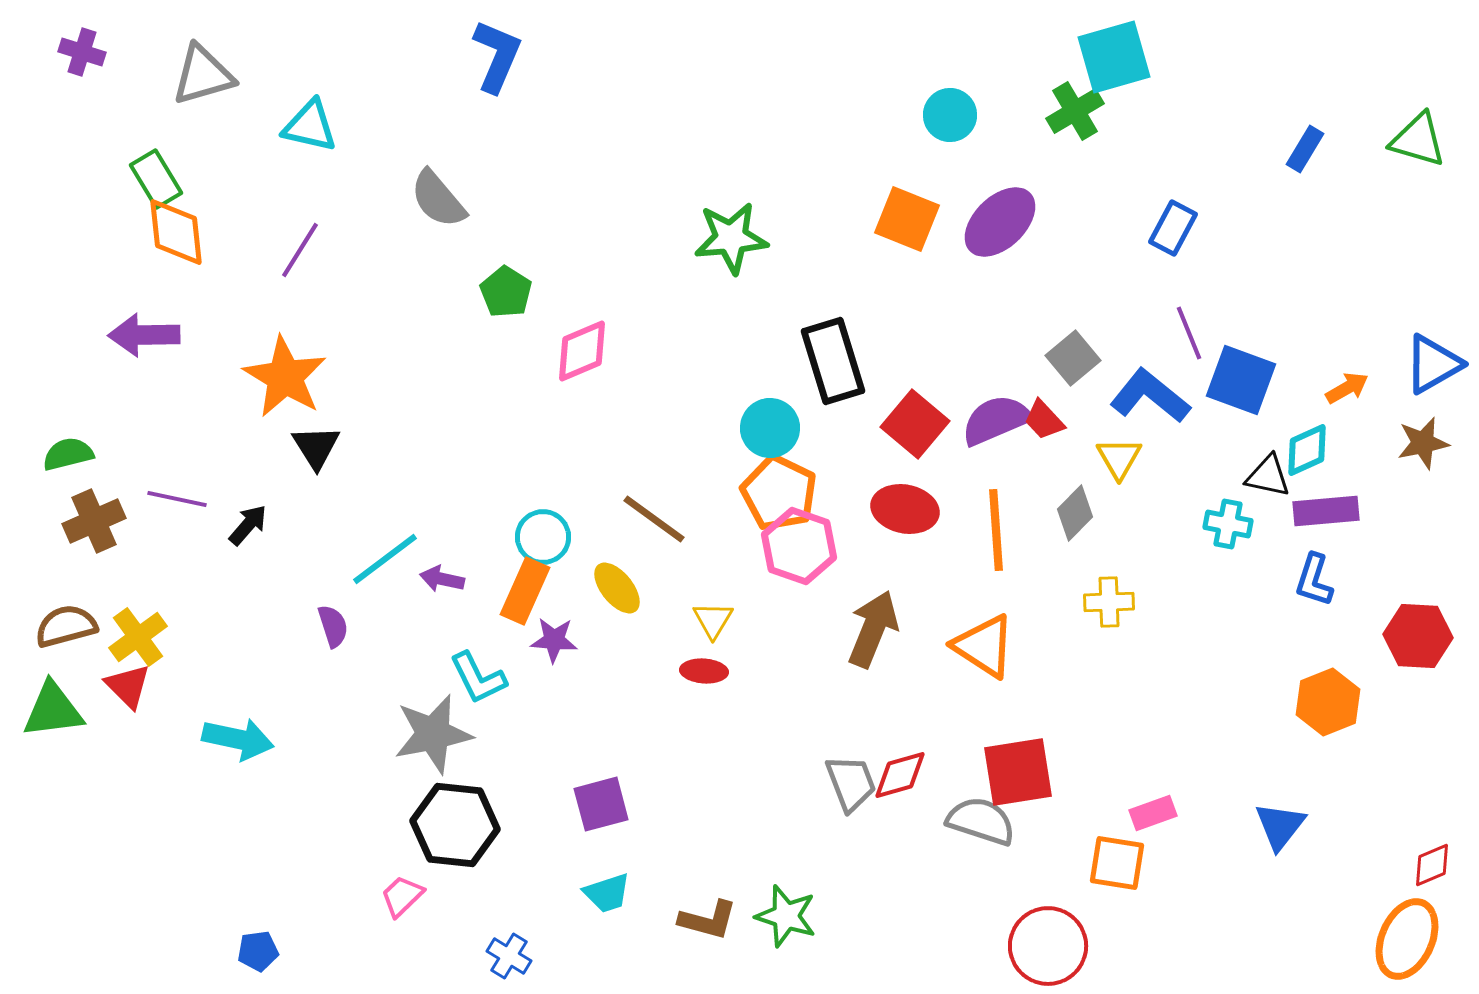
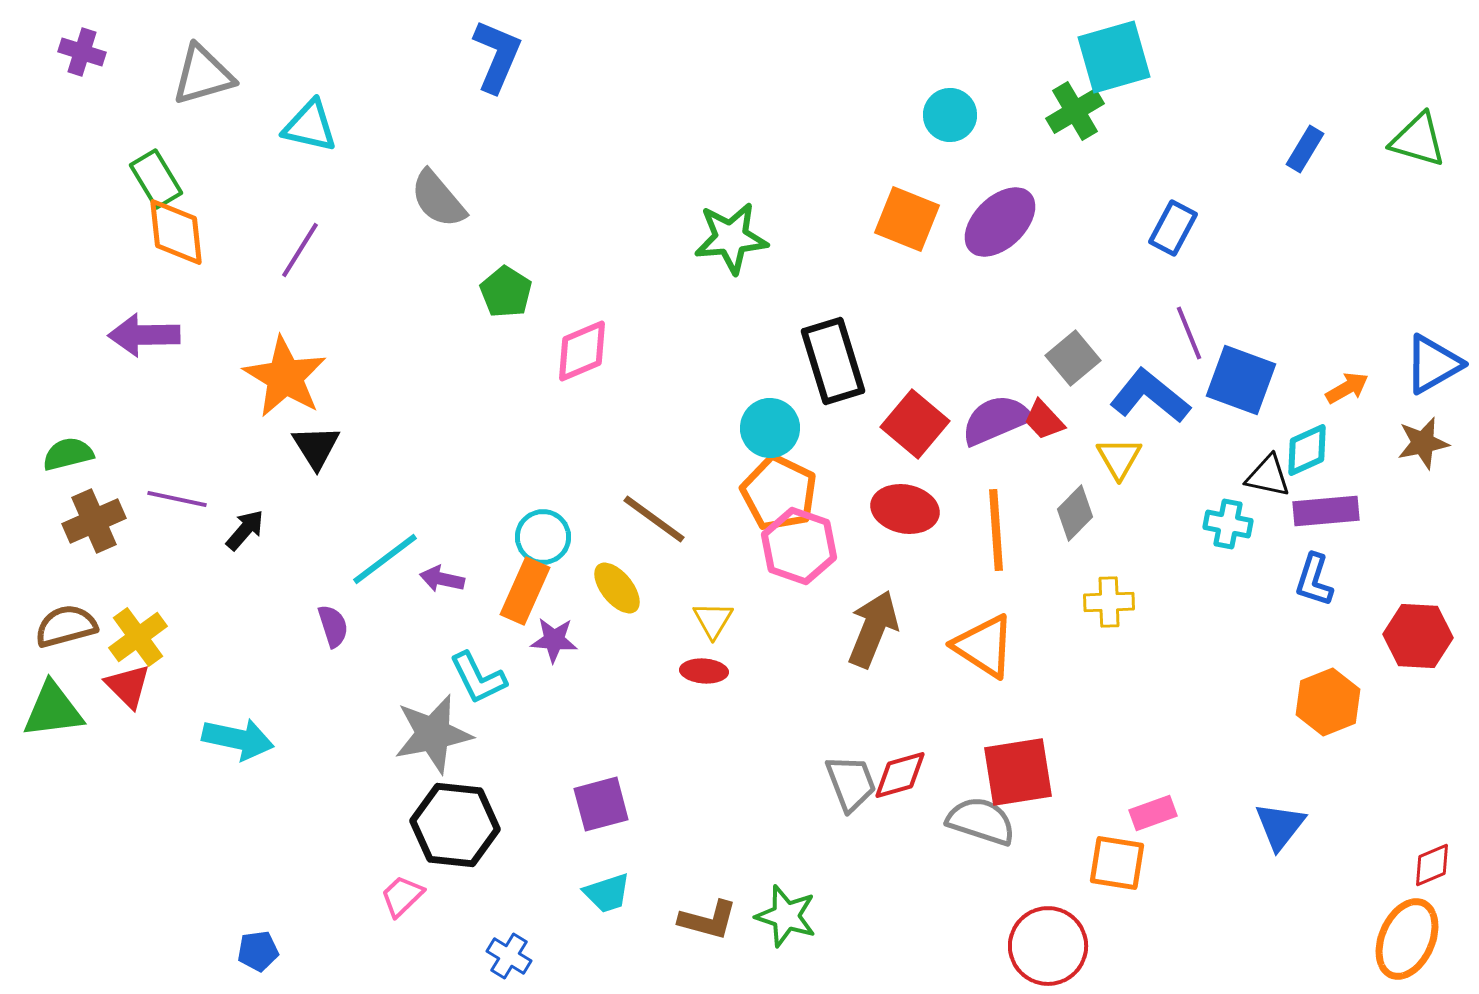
black arrow at (248, 525): moved 3 px left, 5 px down
